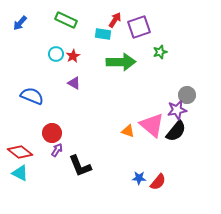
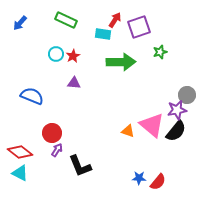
purple triangle: rotated 24 degrees counterclockwise
